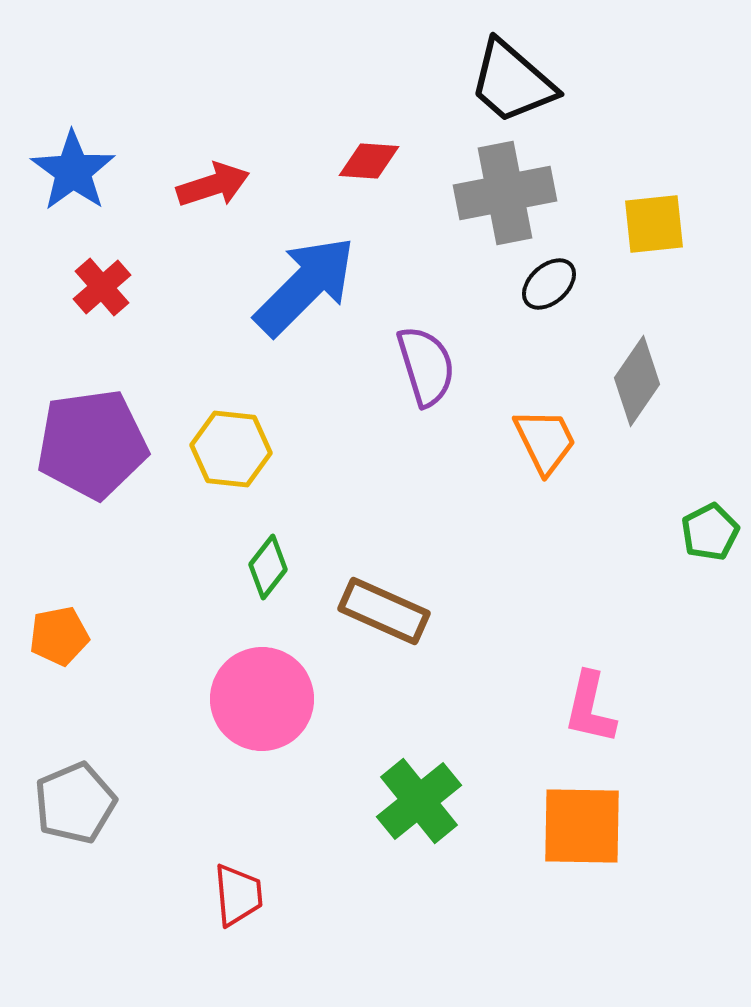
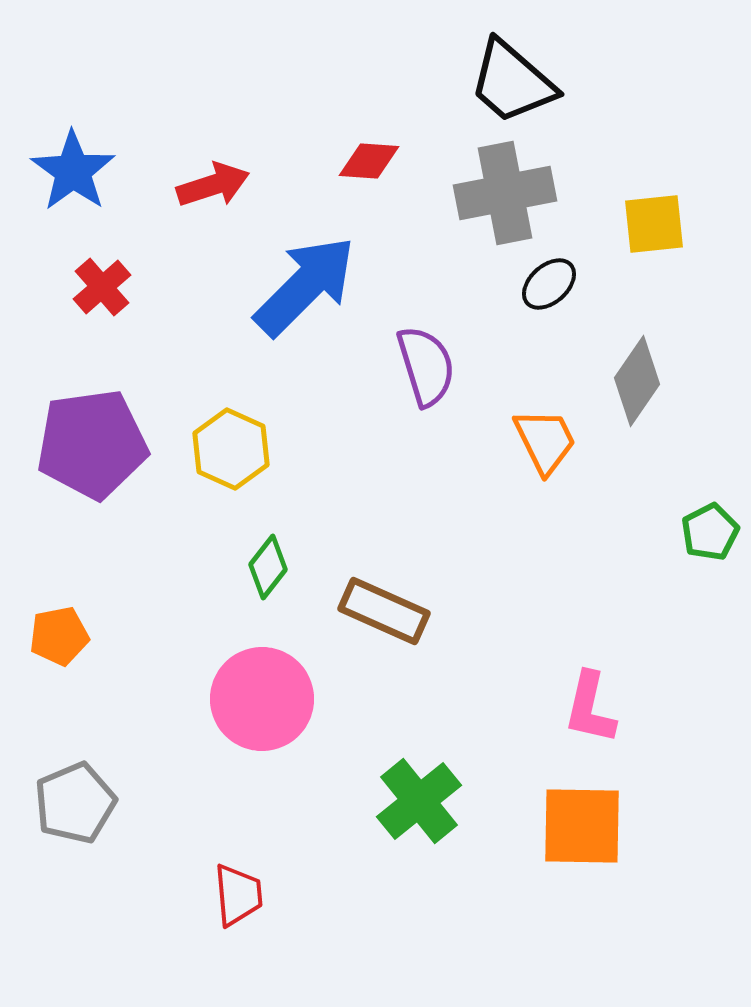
yellow hexagon: rotated 18 degrees clockwise
